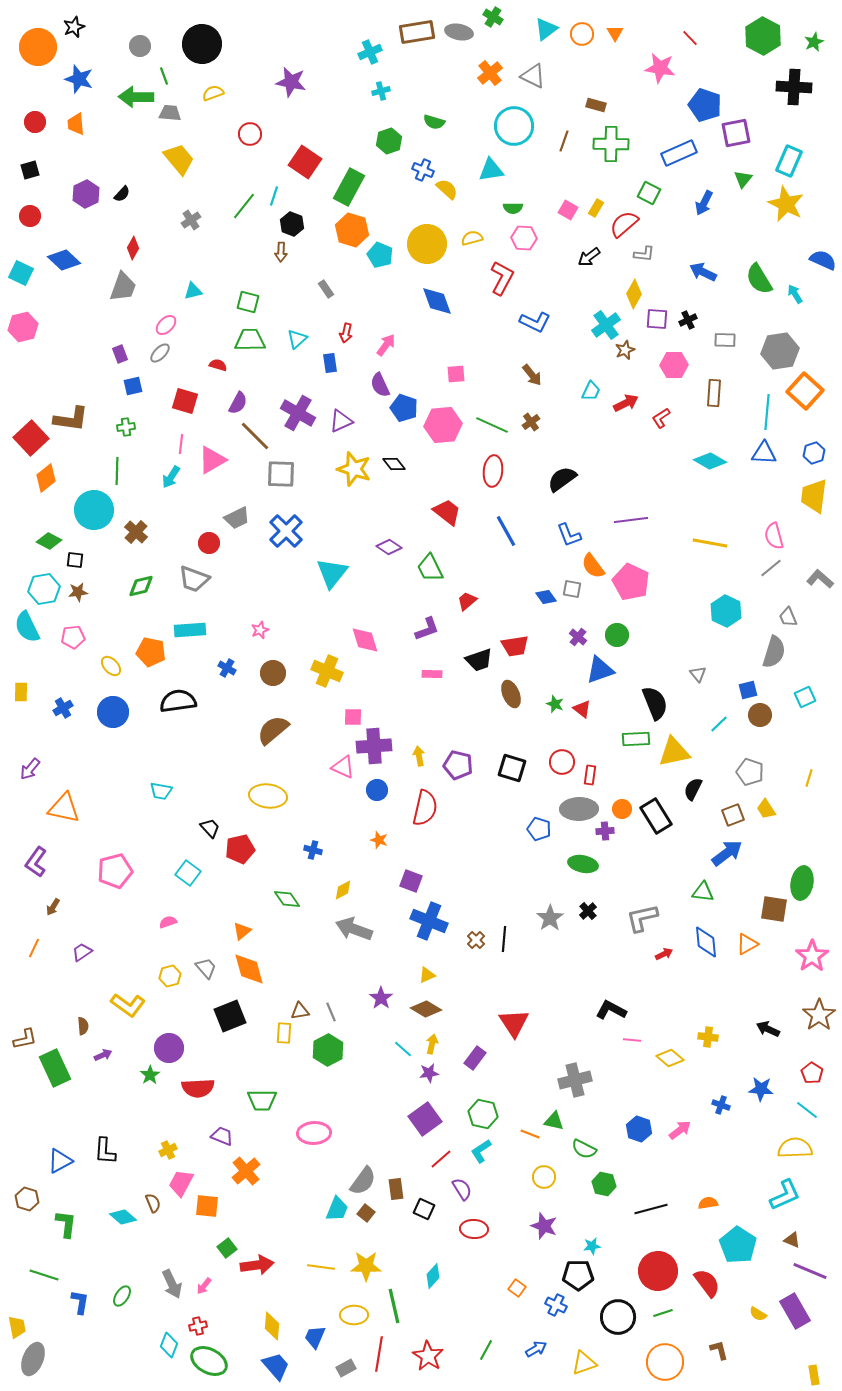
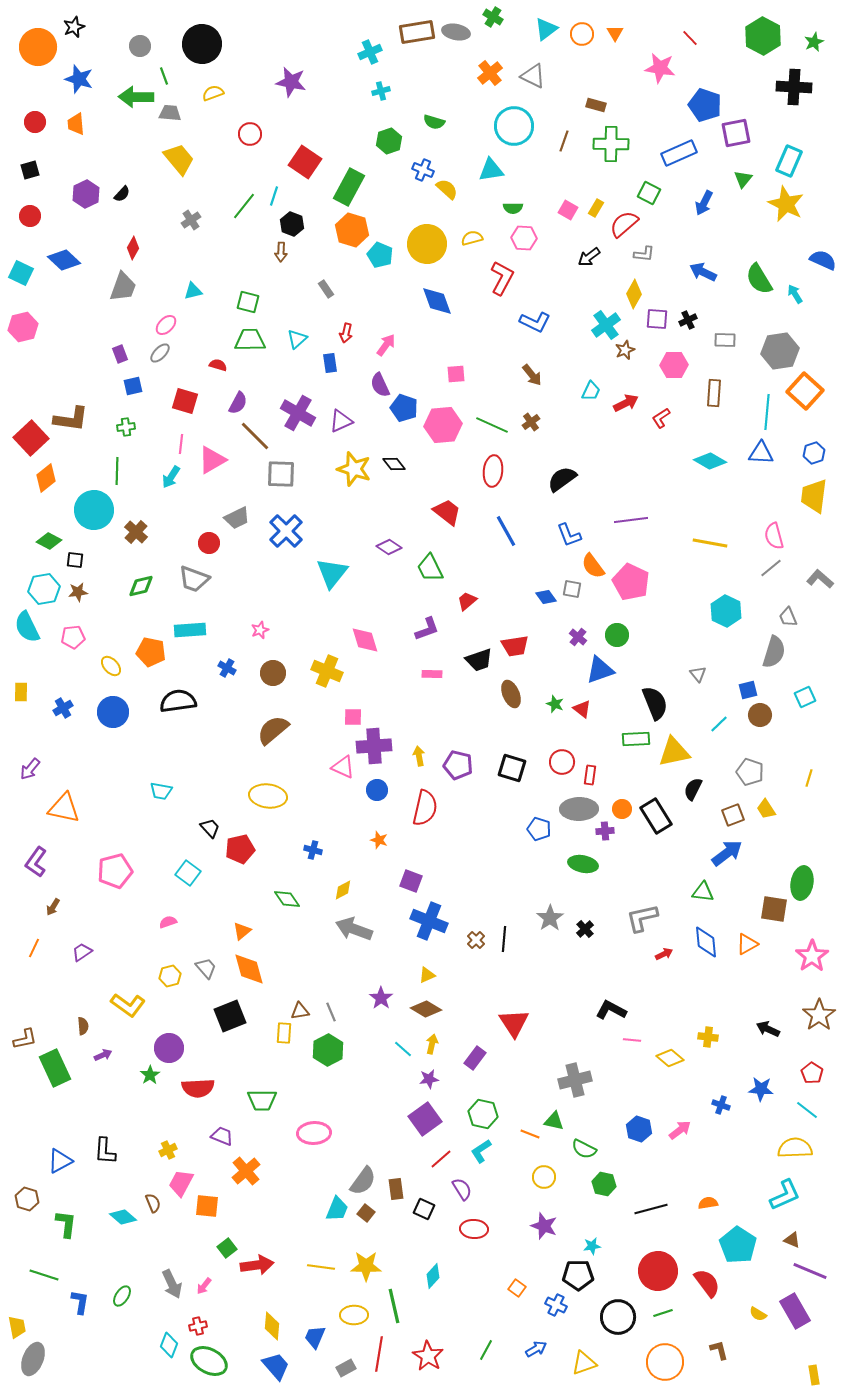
gray ellipse at (459, 32): moved 3 px left
blue triangle at (764, 453): moved 3 px left
black cross at (588, 911): moved 3 px left, 18 px down
purple star at (429, 1073): moved 6 px down
